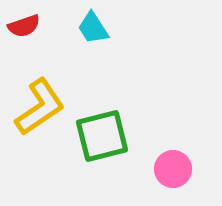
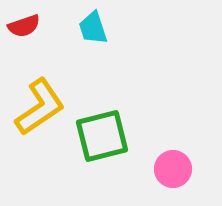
cyan trapezoid: rotated 15 degrees clockwise
